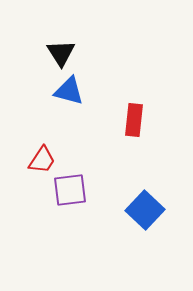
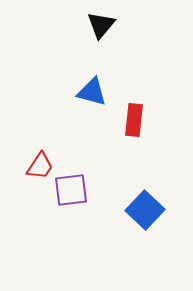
black triangle: moved 40 px right, 28 px up; rotated 12 degrees clockwise
blue triangle: moved 23 px right, 1 px down
red trapezoid: moved 2 px left, 6 px down
purple square: moved 1 px right
